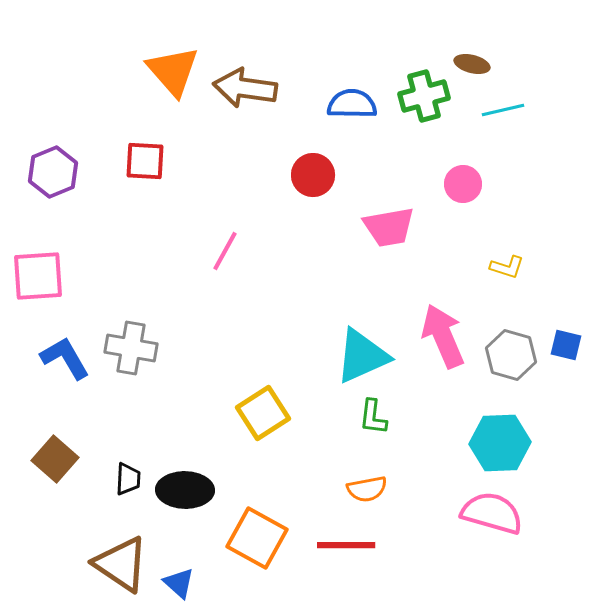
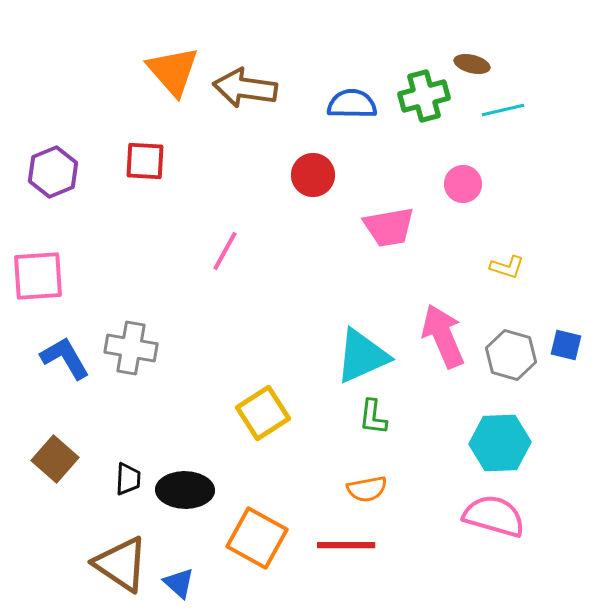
pink semicircle: moved 2 px right, 3 px down
